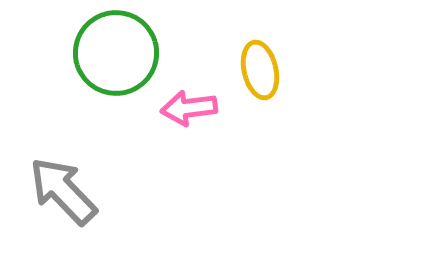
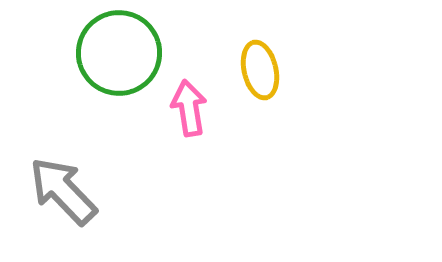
green circle: moved 3 px right
pink arrow: rotated 88 degrees clockwise
